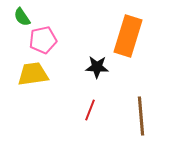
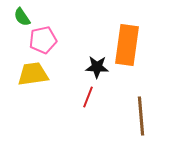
orange rectangle: moved 1 px left, 9 px down; rotated 9 degrees counterclockwise
red line: moved 2 px left, 13 px up
